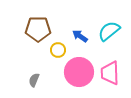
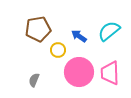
brown pentagon: rotated 10 degrees counterclockwise
blue arrow: moved 1 px left
